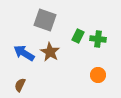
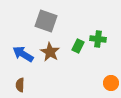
gray square: moved 1 px right, 1 px down
green rectangle: moved 10 px down
blue arrow: moved 1 px left, 1 px down
orange circle: moved 13 px right, 8 px down
brown semicircle: rotated 24 degrees counterclockwise
